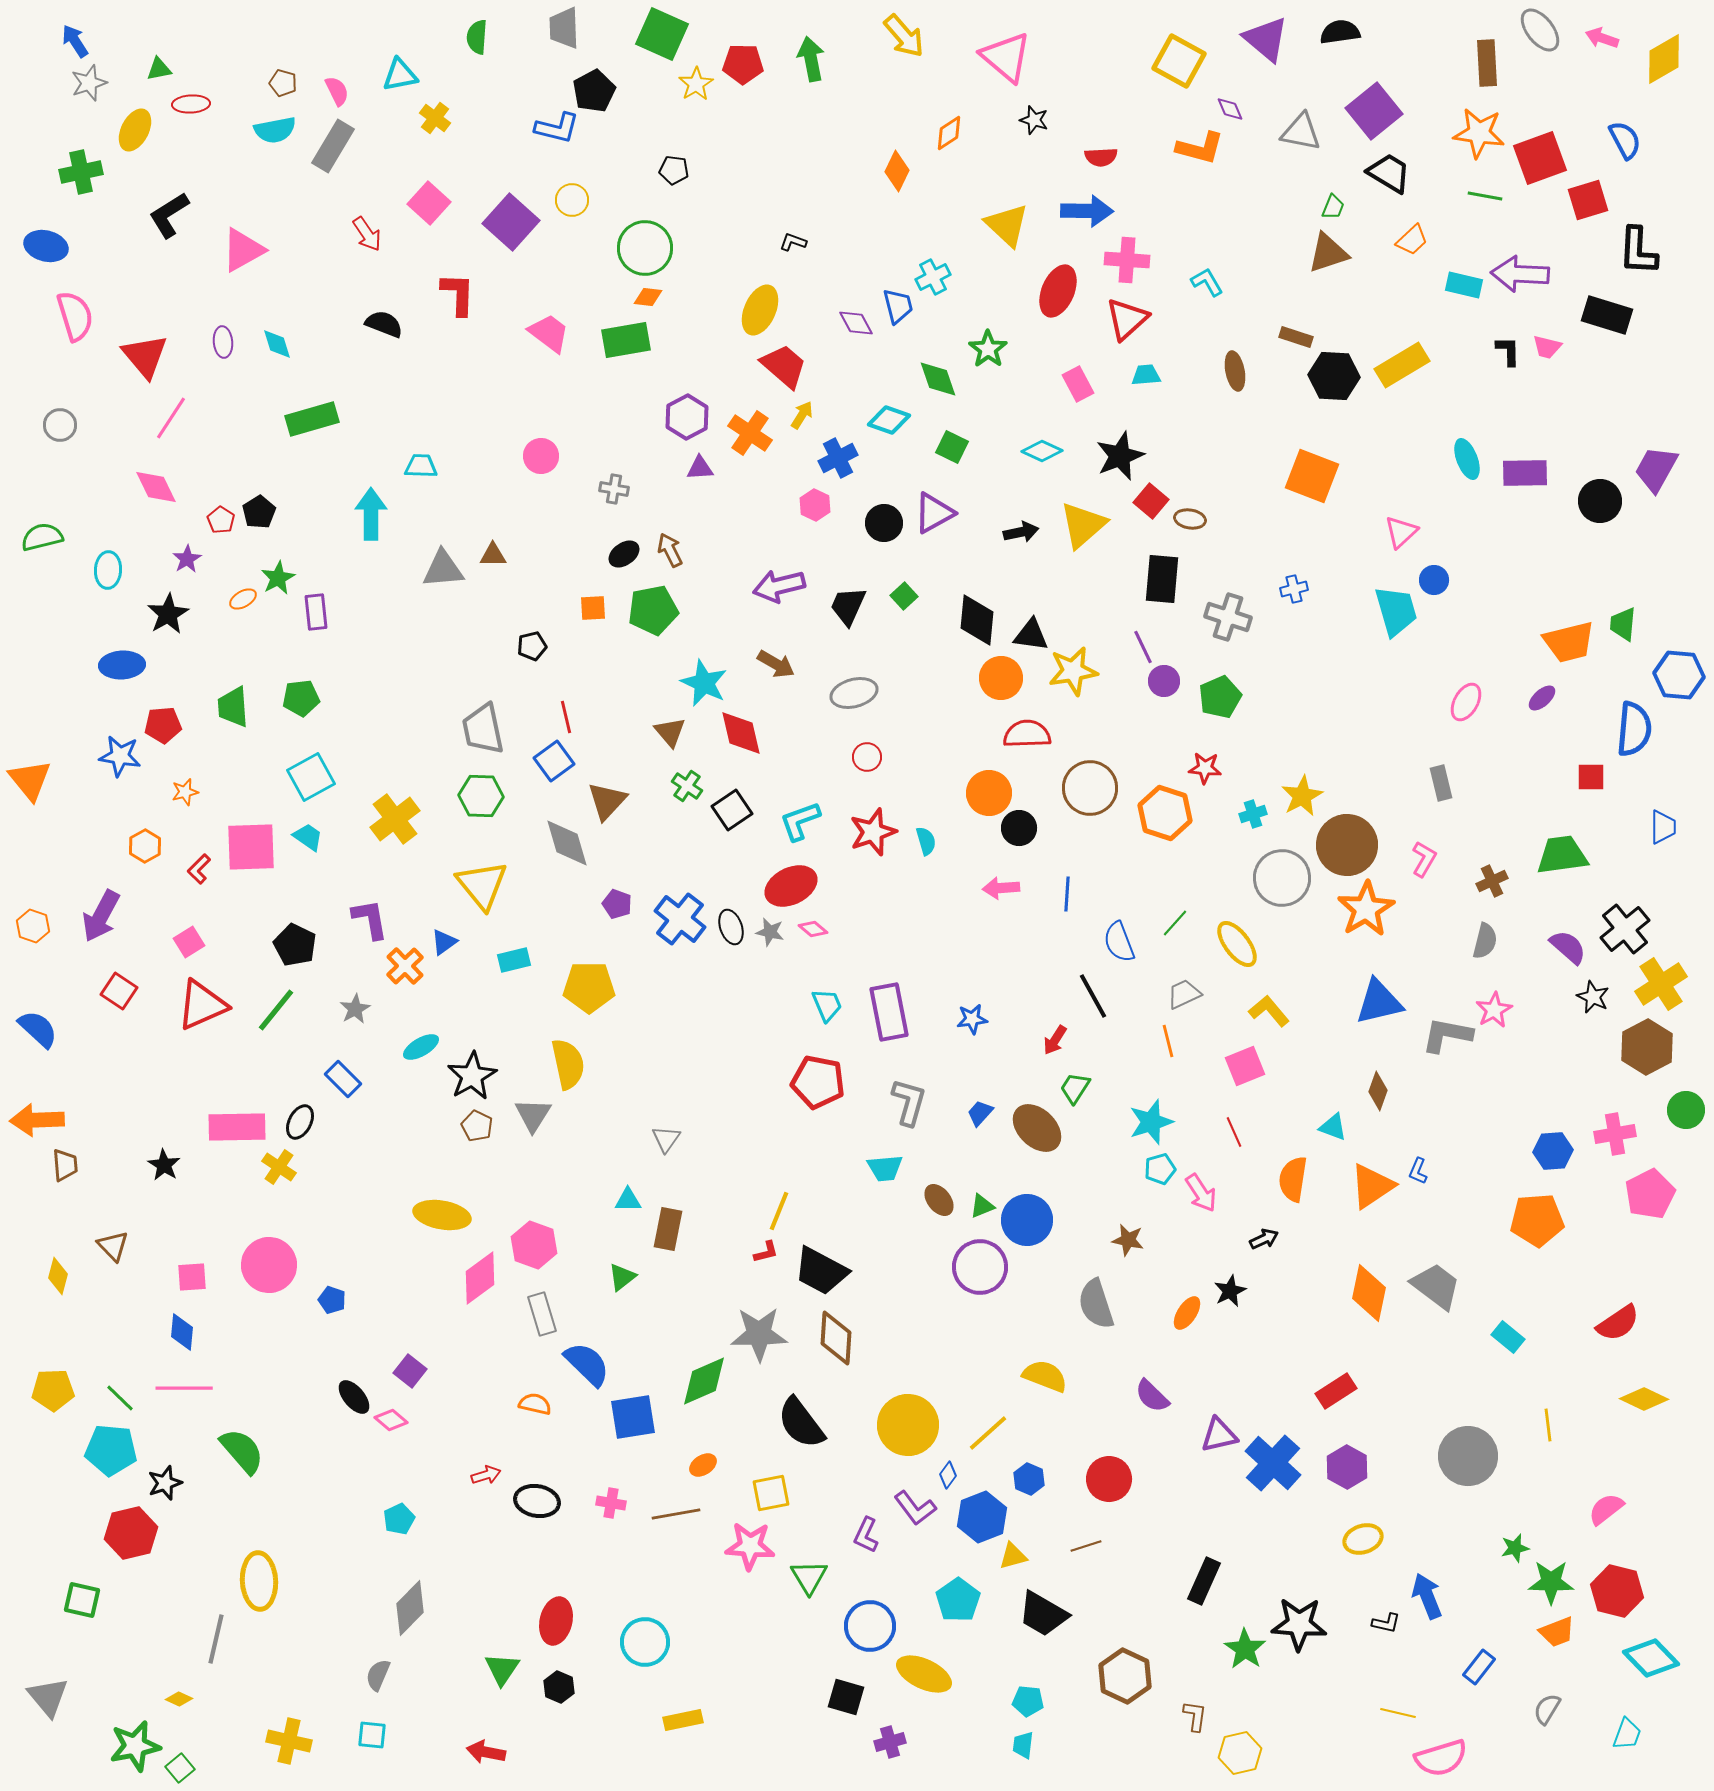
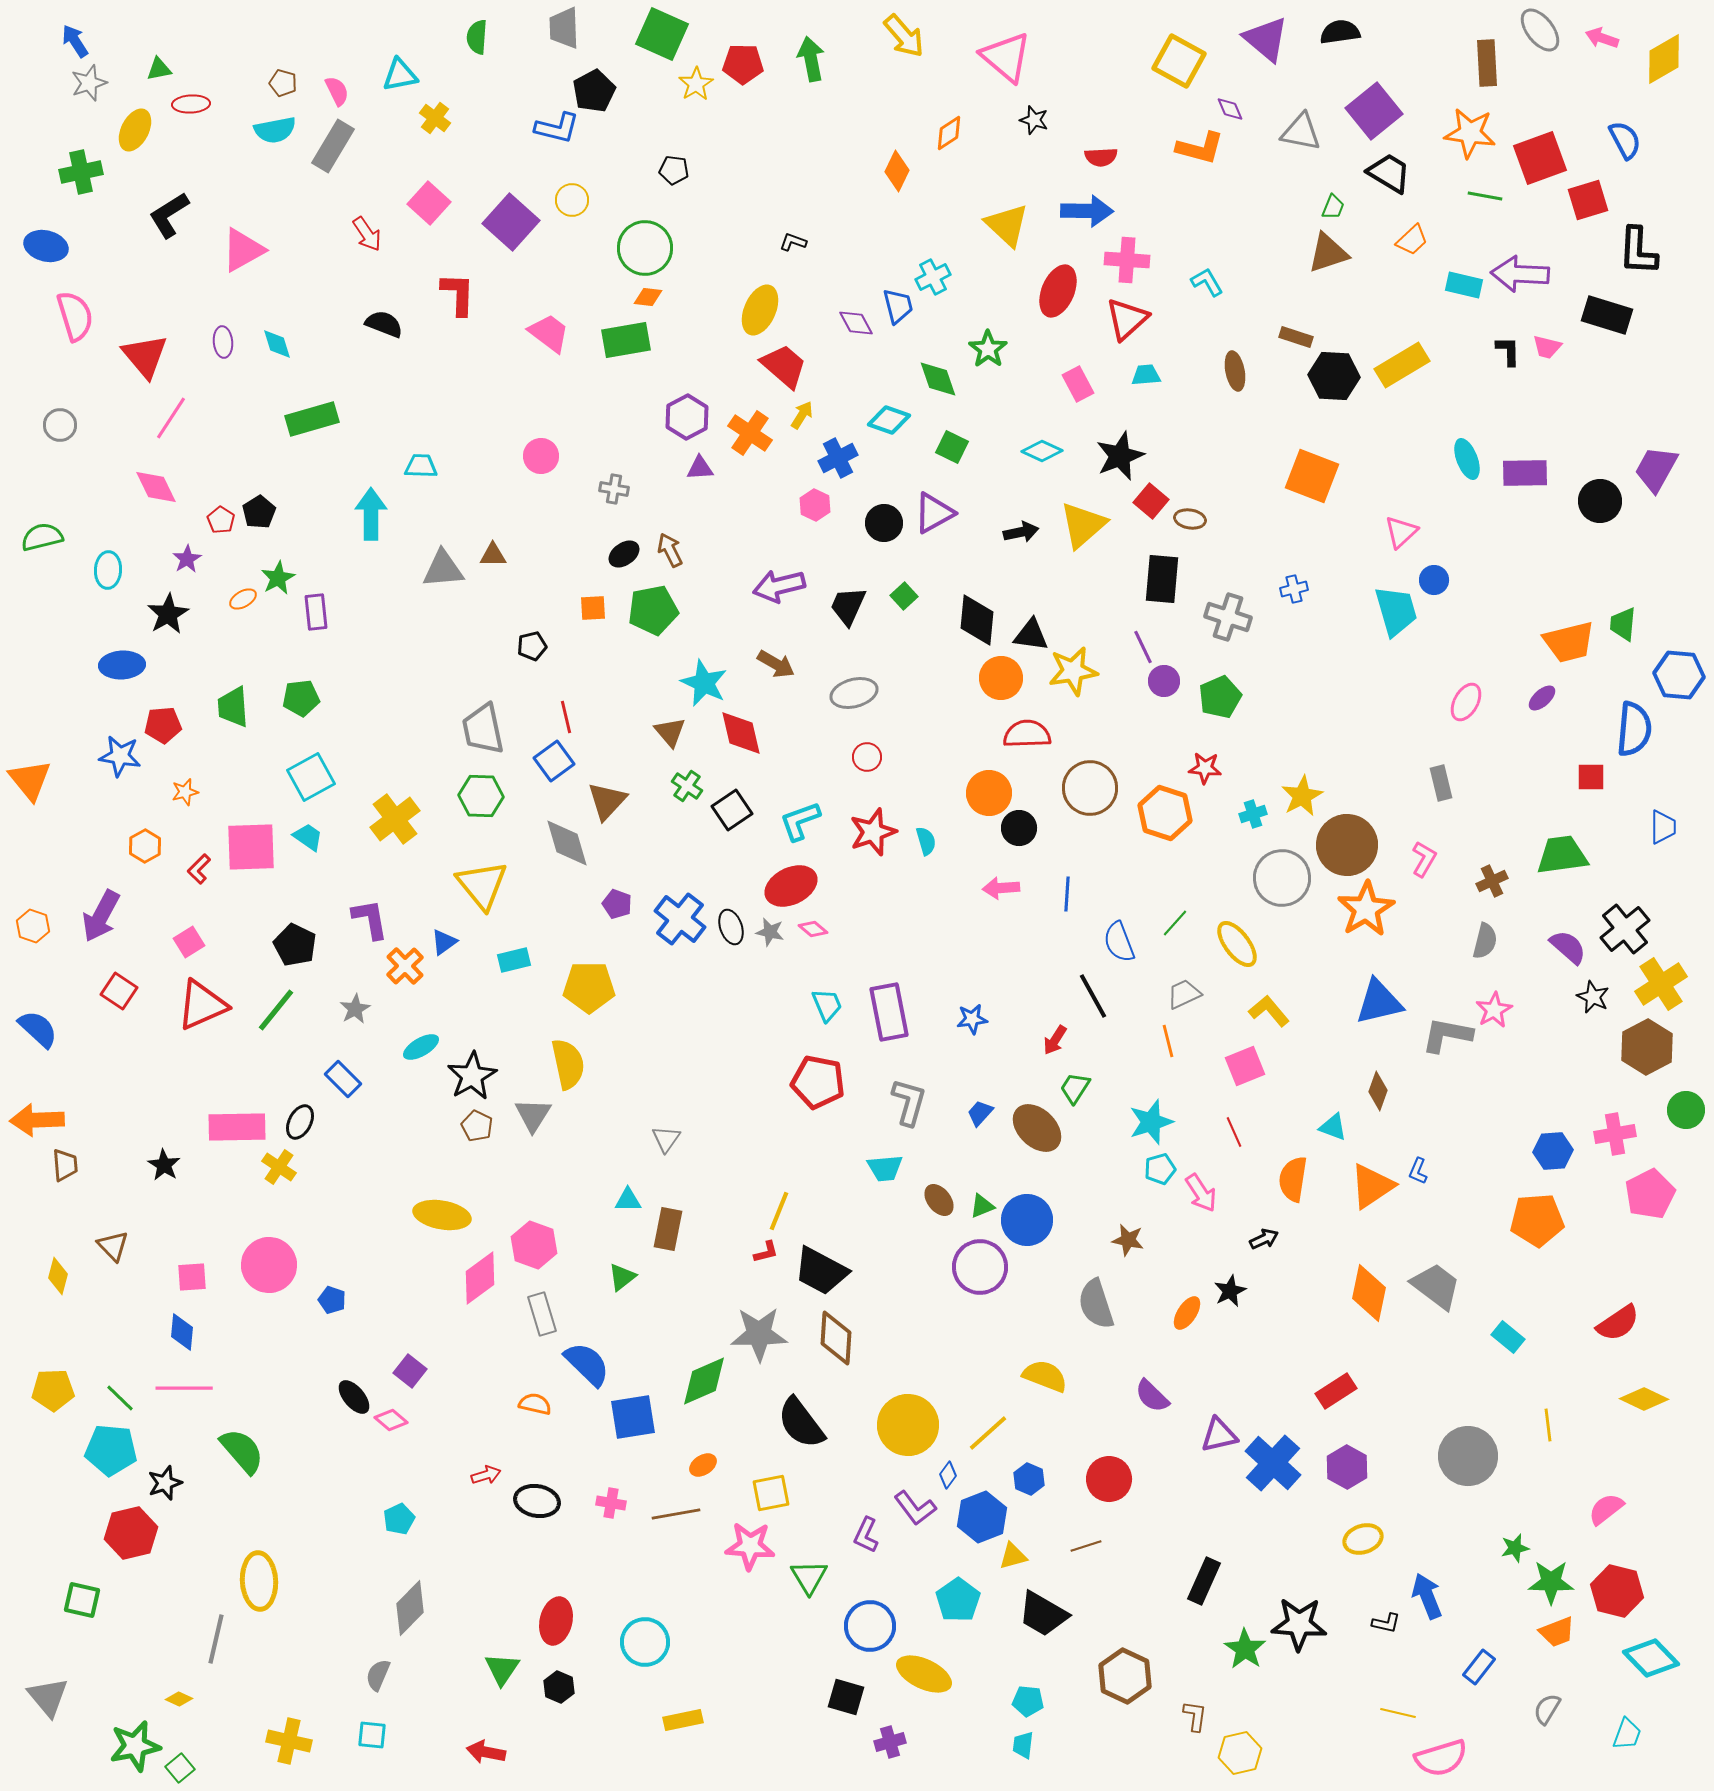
orange star at (1479, 133): moved 9 px left
